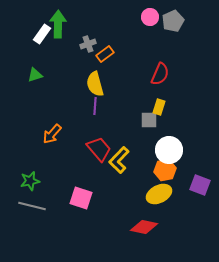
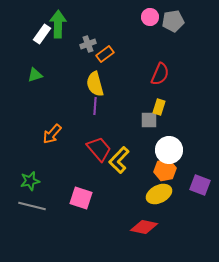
gray pentagon: rotated 15 degrees clockwise
